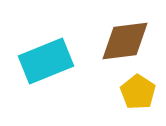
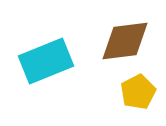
yellow pentagon: rotated 12 degrees clockwise
